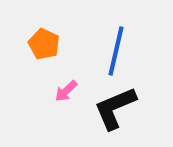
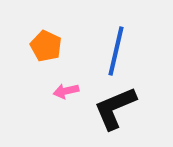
orange pentagon: moved 2 px right, 2 px down
pink arrow: rotated 30 degrees clockwise
